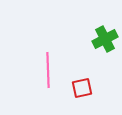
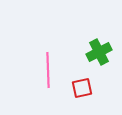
green cross: moved 6 px left, 13 px down
